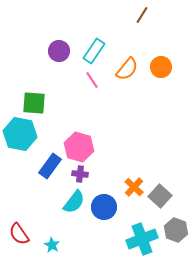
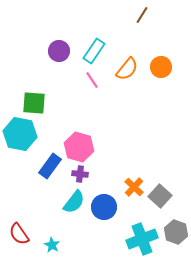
gray hexagon: moved 2 px down
